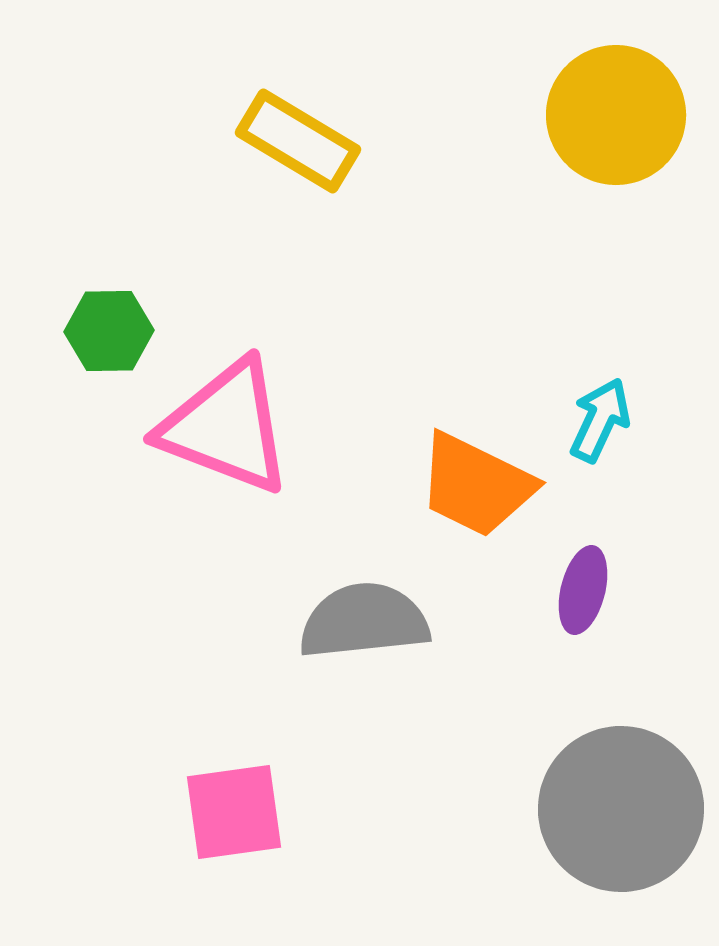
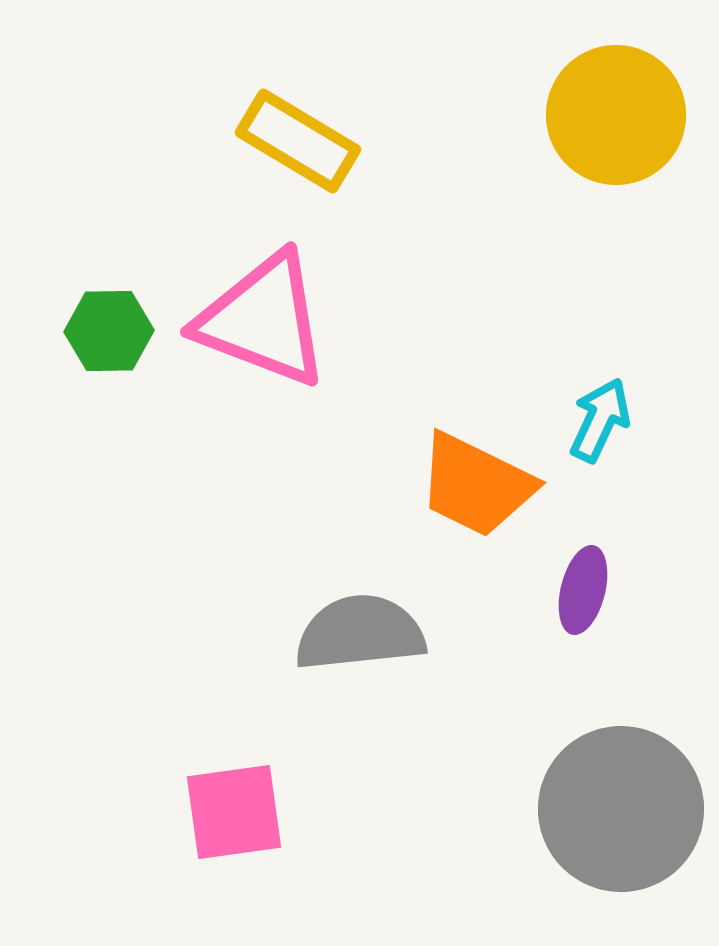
pink triangle: moved 37 px right, 107 px up
gray semicircle: moved 4 px left, 12 px down
